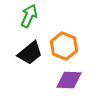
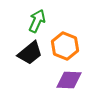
green arrow: moved 8 px right, 5 px down
orange hexagon: moved 1 px right
